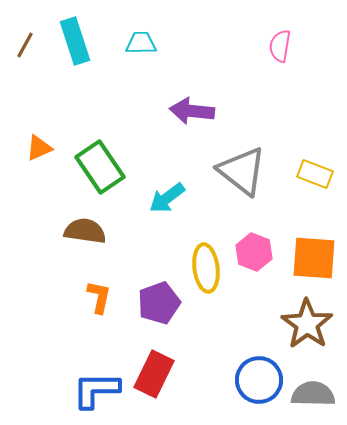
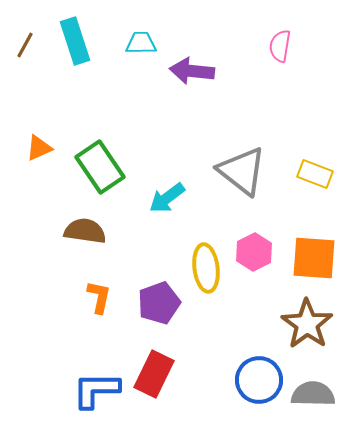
purple arrow: moved 40 px up
pink hexagon: rotated 12 degrees clockwise
